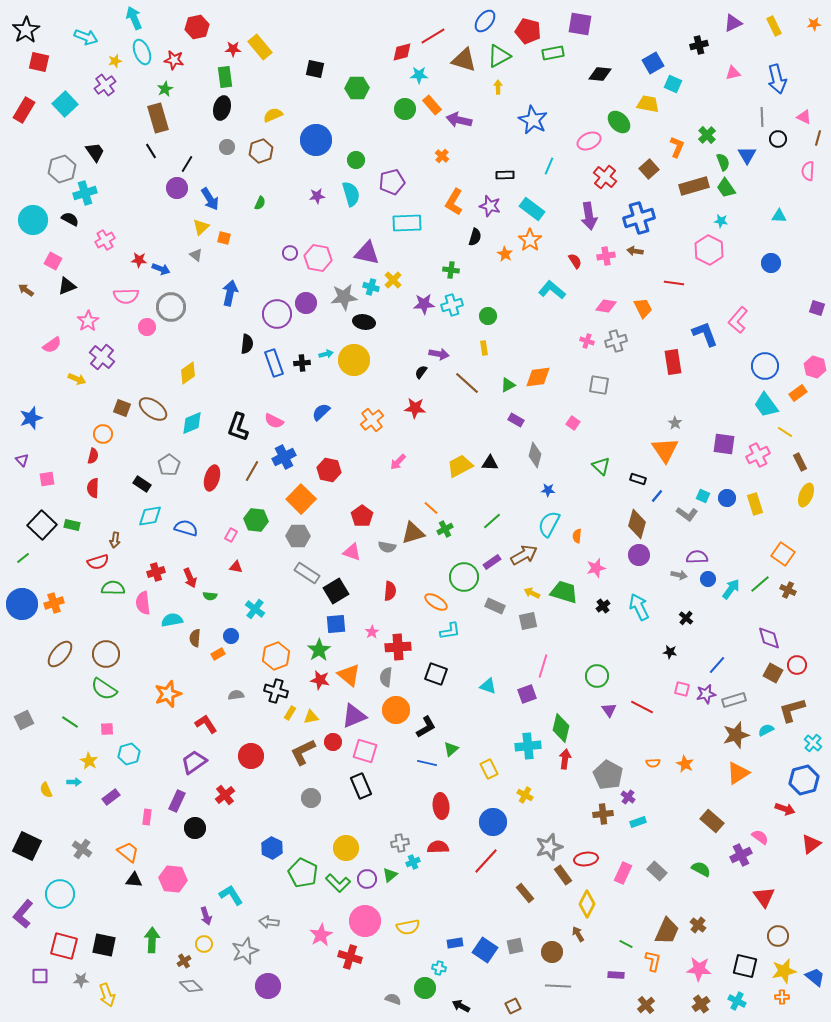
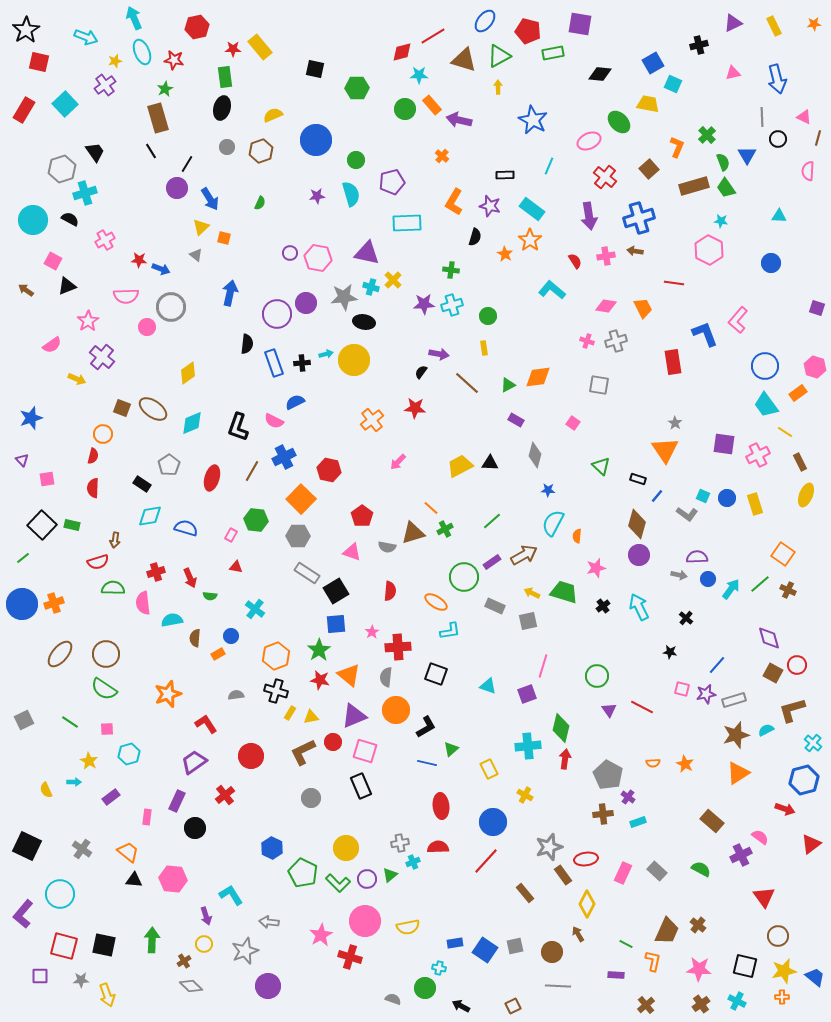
blue semicircle at (321, 412): moved 26 px left, 10 px up; rotated 18 degrees clockwise
cyan semicircle at (549, 524): moved 4 px right, 1 px up
